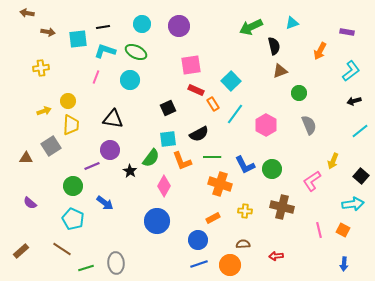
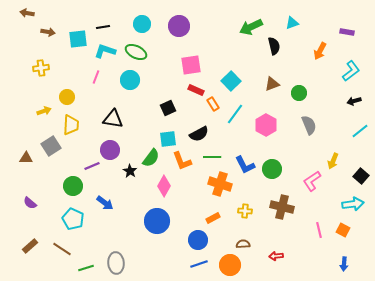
brown triangle at (280, 71): moved 8 px left, 13 px down
yellow circle at (68, 101): moved 1 px left, 4 px up
brown rectangle at (21, 251): moved 9 px right, 5 px up
